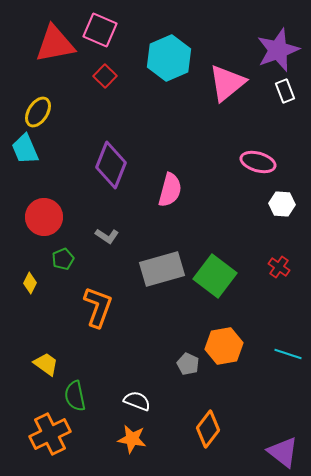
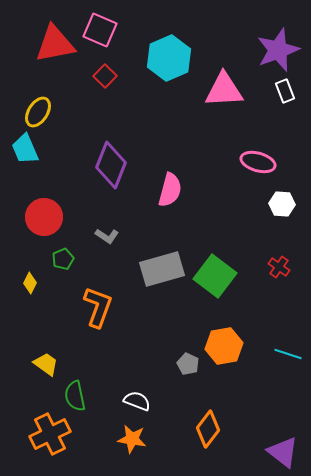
pink triangle: moved 3 px left, 7 px down; rotated 36 degrees clockwise
